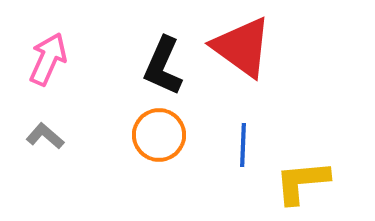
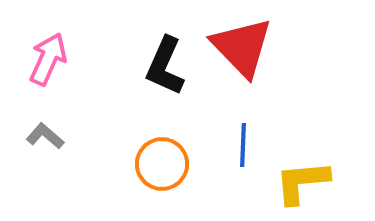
red triangle: rotated 10 degrees clockwise
black L-shape: moved 2 px right
orange circle: moved 3 px right, 29 px down
